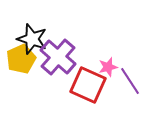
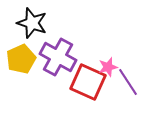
black star: moved 16 px up
purple cross: rotated 12 degrees counterclockwise
purple line: moved 2 px left, 1 px down
red square: moved 3 px up
